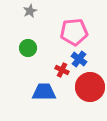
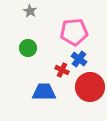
gray star: rotated 16 degrees counterclockwise
